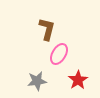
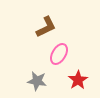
brown L-shape: moved 1 px left, 2 px up; rotated 50 degrees clockwise
gray star: rotated 18 degrees clockwise
